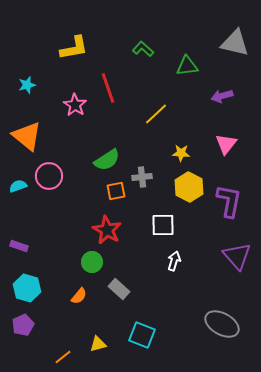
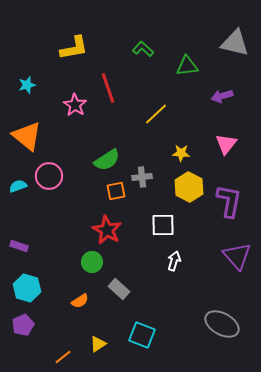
orange semicircle: moved 1 px right, 5 px down; rotated 18 degrees clockwise
yellow triangle: rotated 18 degrees counterclockwise
